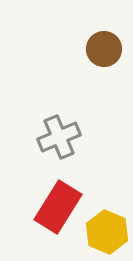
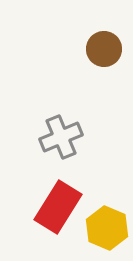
gray cross: moved 2 px right
yellow hexagon: moved 4 px up
